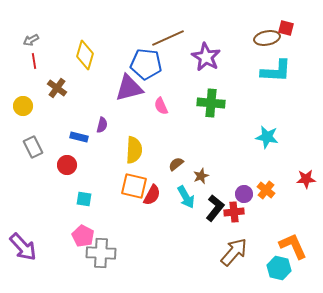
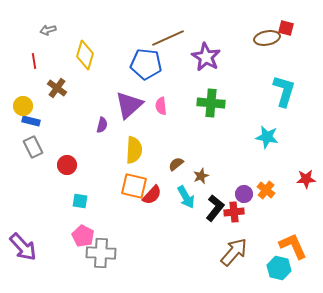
gray arrow: moved 17 px right, 10 px up; rotated 14 degrees clockwise
cyan L-shape: moved 8 px right, 20 px down; rotated 76 degrees counterclockwise
purple triangle: moved 17 px down; rotated 28 degrees counterclockwise
pink semicircle: rotated 18 degrees clockwise
blue rectangle: moved 48 px left, 16 px up
red semicircle: rotated 15 degrees clockwise
cyan square: moved 4 px left, 2 px down
